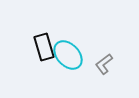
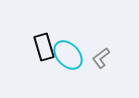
gray L-shape: moved 3 px left, 6 px up
